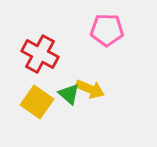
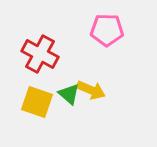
yellow arrow: moved 1 px right, 1 px down
yellow square: rotated 16 degrees counterclockwise
